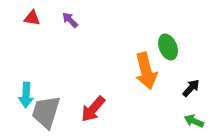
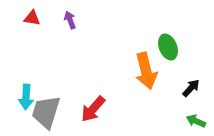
purple arrow: rotated 24 degrees clockwise
cyan arrow: moved 2 px down
green arrow: moved 2 px right
